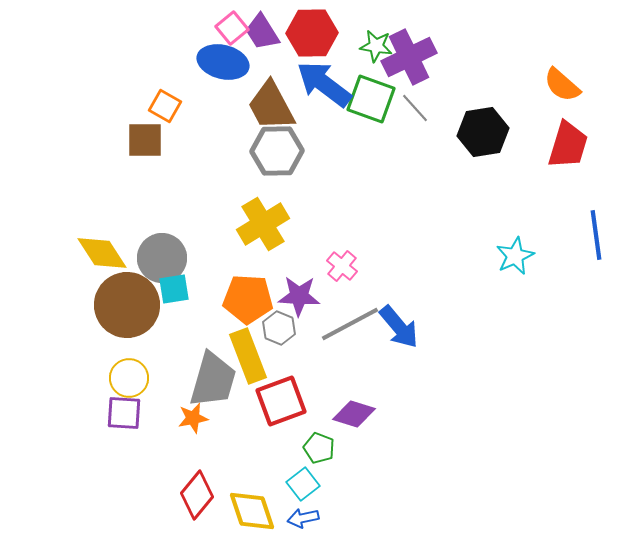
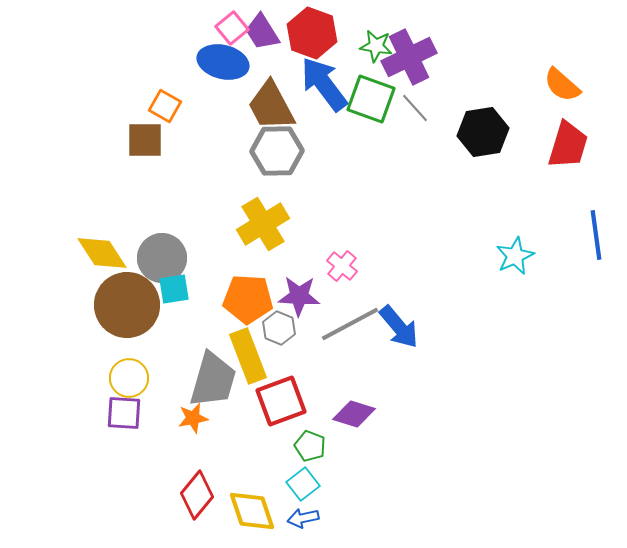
red hexagon at (312, 33): rotated 21 degrees clockwise
blue arrow at (324, 84): rotated 16 degrees clockwise
green pentagon at (319, 448): moved 9 px left, 2 px up
